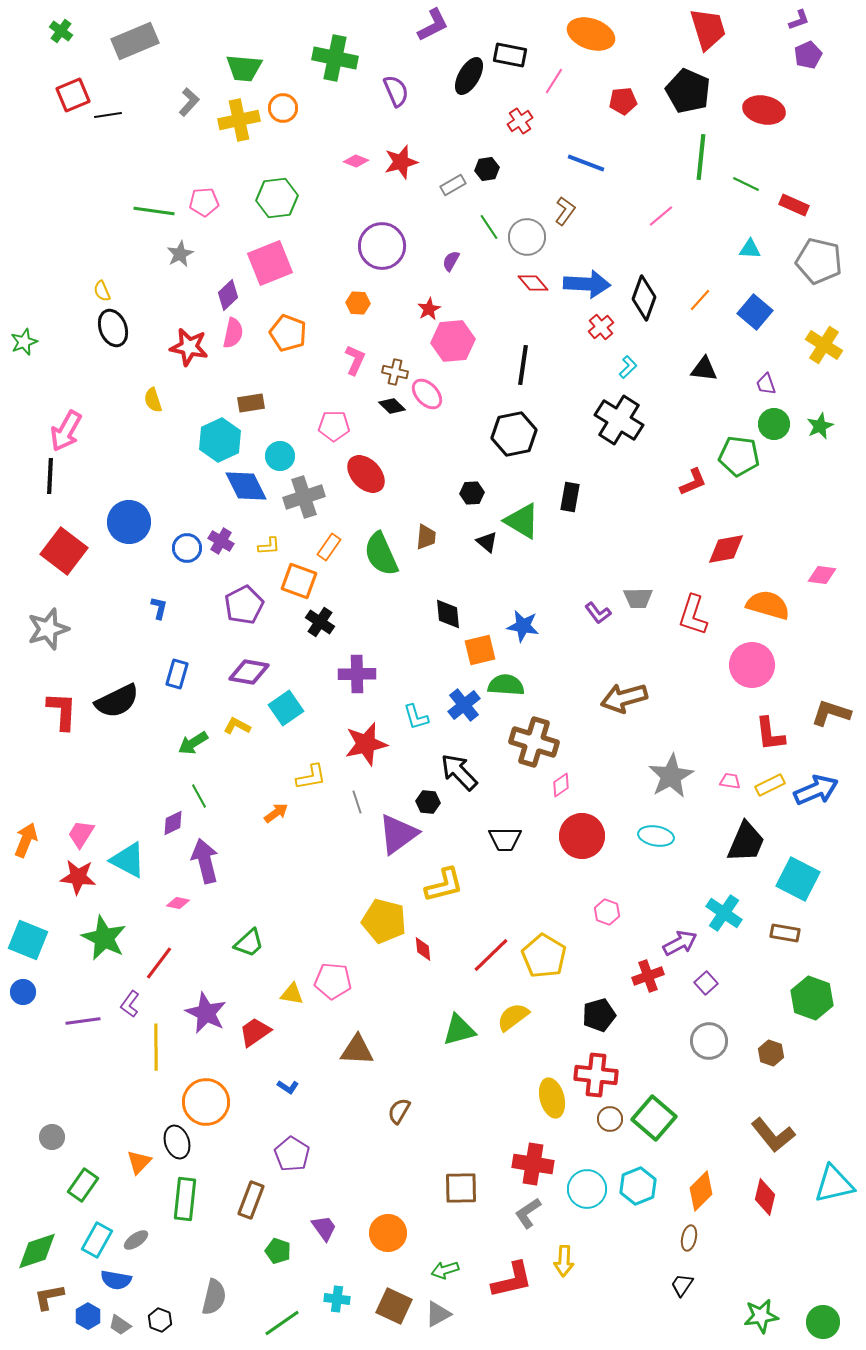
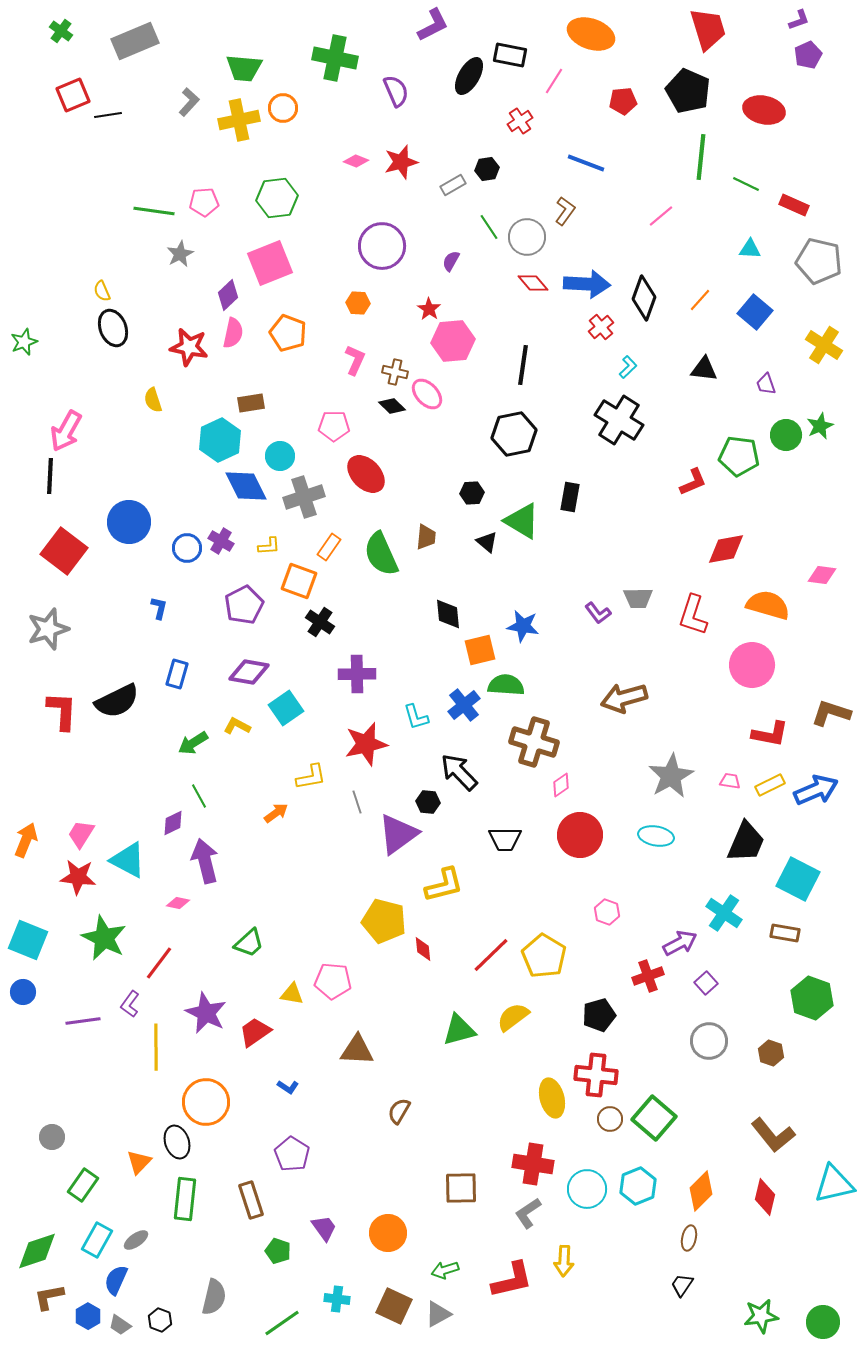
red star at (429, 309): rotated 10 degrees counterclockwise
green circle at (774, 424): moved 12 px right, 11 px down
red L-shape at (770, 734): rotated 72 degrees counterclockwise
red circle at (582, 836): moved 2 px left, 1 px up
brown rectangle at (251, 1200): rotated 39 degrees counterclockwise
blue semicircle at (116, 1280): rotated 104 degrees clockwise
